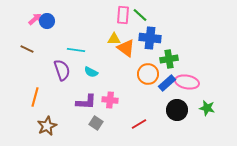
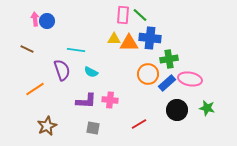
pink arrow: rotated 56 degrees counterclockwise
orange triangle: moved 3 px right, 5 px up; rotated 36 degrees counterclockwise
pink ellipse: moved 3 px right, 3 px up
orange line: moved 8 px up; rotated 42 degrees clockwise
purple L-shape: moved 1 px up
gray square: moved 3 px left, 5 px down; rotated 24 degrees counterclockwise
